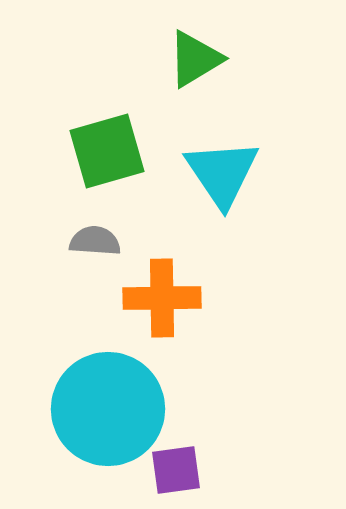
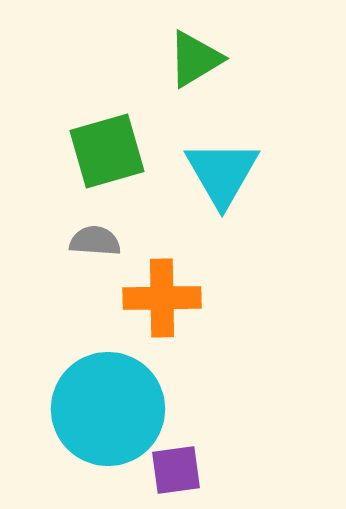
cyan triangle: rotated 4 degrees clockwise
